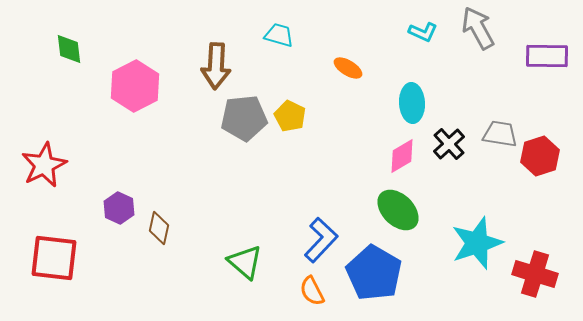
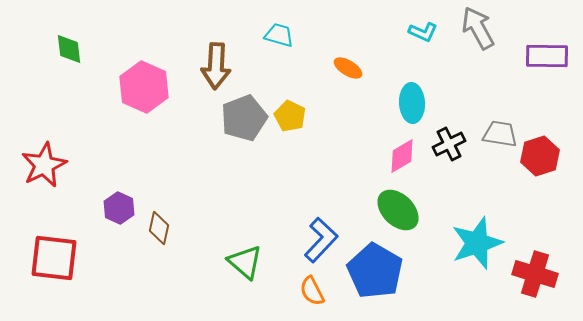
pink hexagon: moved 9 px right, 1 px down; rotated 9 degrees counterclockwise
gray pentagon: rotated 15 degrees counterclockwise
black cross: rotated 16 degrees clockwise
blue pentagon: moved 1 px right, 2 px up
